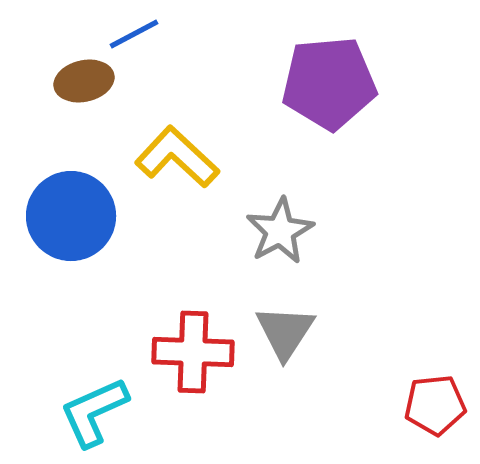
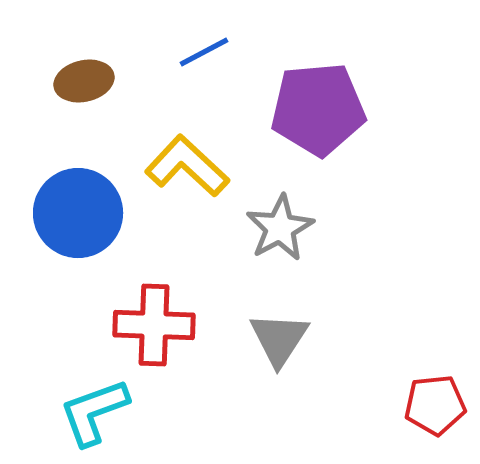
blue line: moved 70 px right, 18 px down
purple pentagon: moved 11 px left, 26 px down
yellow L-shape: moved 10 px right, 9 px down
blue circle: moved 7 px right, 3 px up
gray star: moved 3 px up
gray triangle: moved 6 px left, 7 px down
red cross: moved 39 px left, 27 px up
cyan L-shape: rotated 4 degrees clockwise
